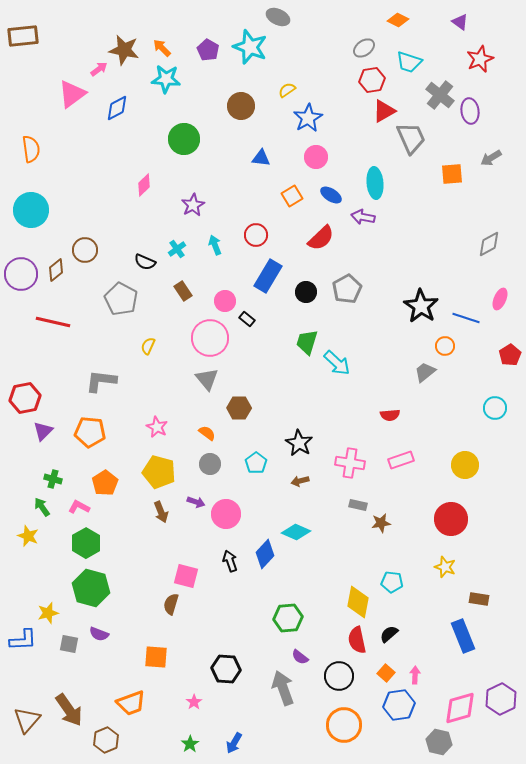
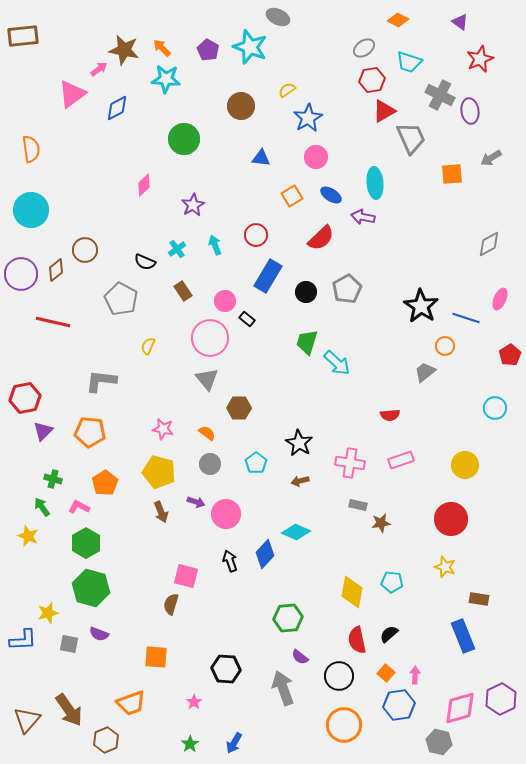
gray cross at (440, 95): rotated 12 degrees counterclockwise
pink star at (157, 427): moved 6 px right, 2 px down; rotated 15 degrees counterclockwise
yellow diamond at (358, 602): moved 6 px left, 10 px up
